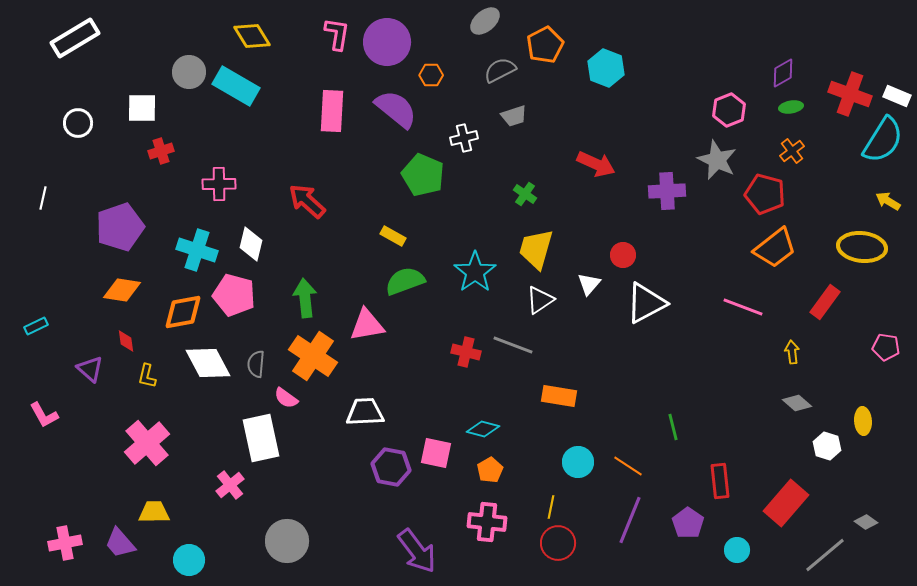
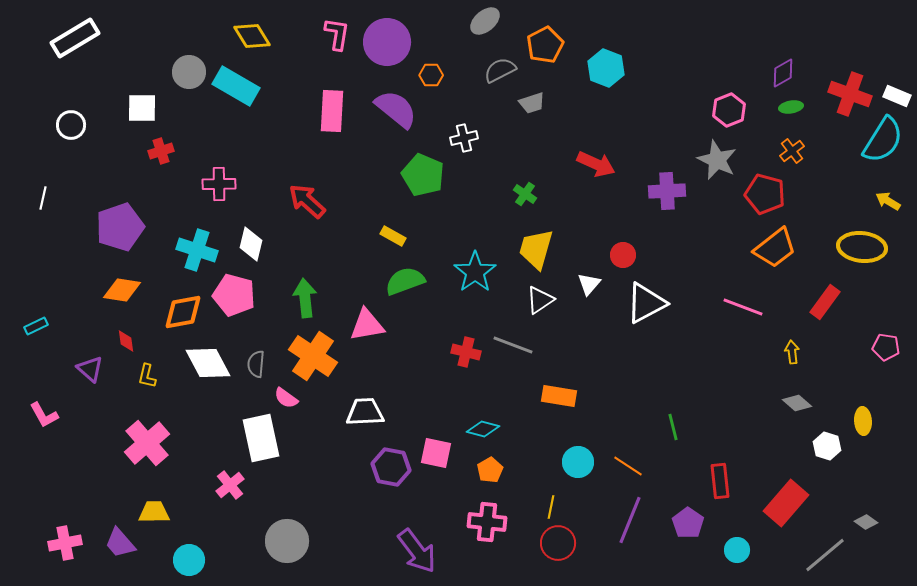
gray trapezoid at (514, 116): moved 18 px right, 13 px up
white circle at (78, 123): moved 7 px left, 2 px down
